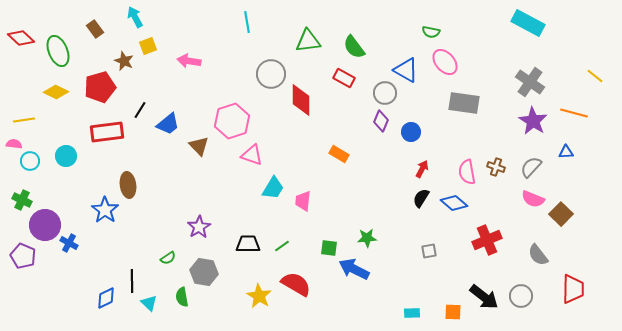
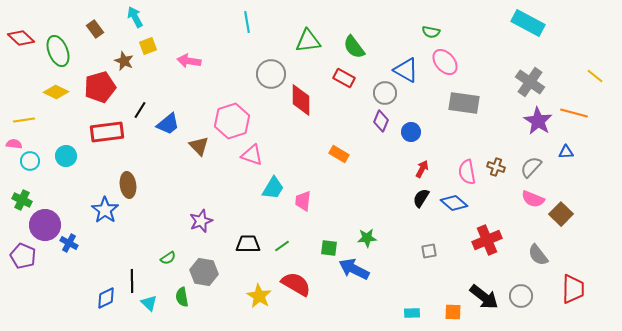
purple star at (533, 121): moved 5 px right
purple star at (199, 227): moved 2 px right, 6 px up; rotated 10 degrees clockwise
